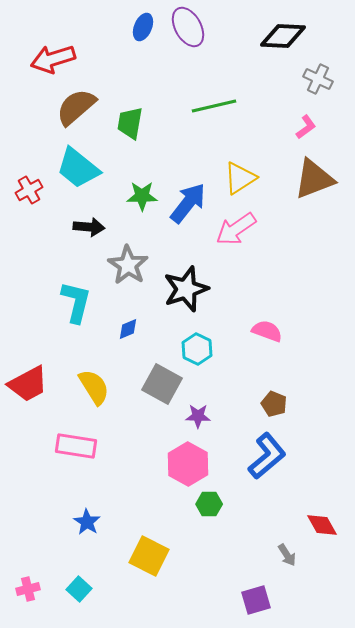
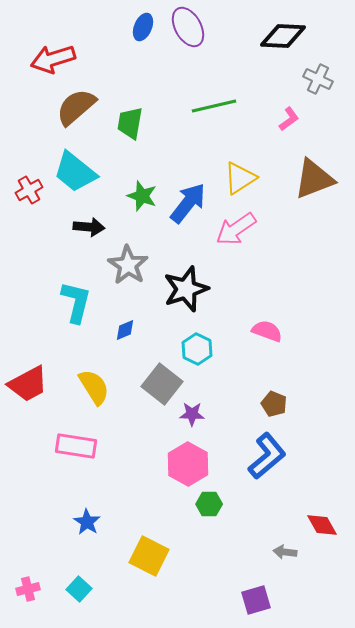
pink L-shape: moved 17 px left, 8 px up
cyan trapezoid: moved 3 px left, 4 px down
green star: rotated 20 degrees clockwise
blue diamond: moved 3 px left, 1 px down
gray square: rotated 9 degrees clockwise
purple star: moved 6 px left, 2 px up
gray arrow: moved 2 px left, 3 px up; rotated 130 degrees clockwise
